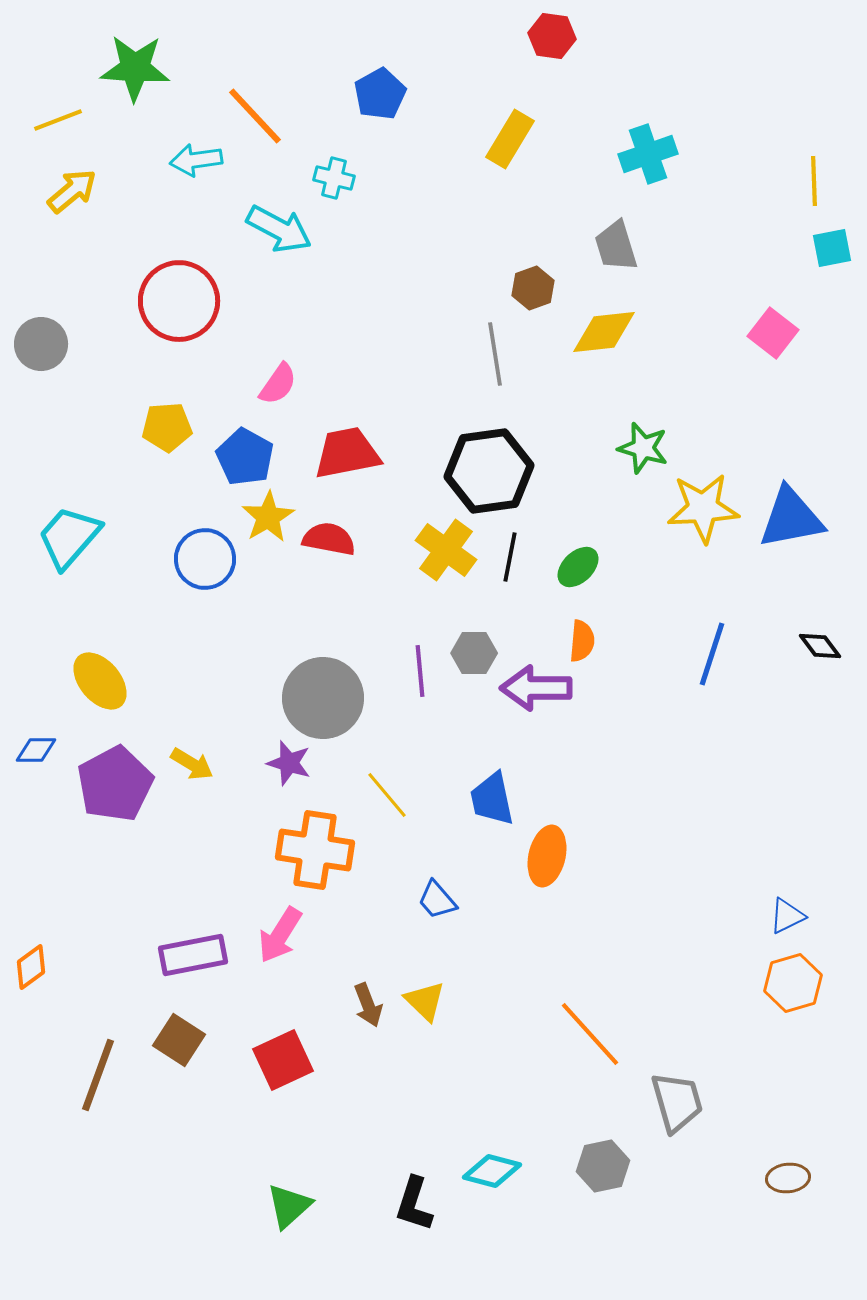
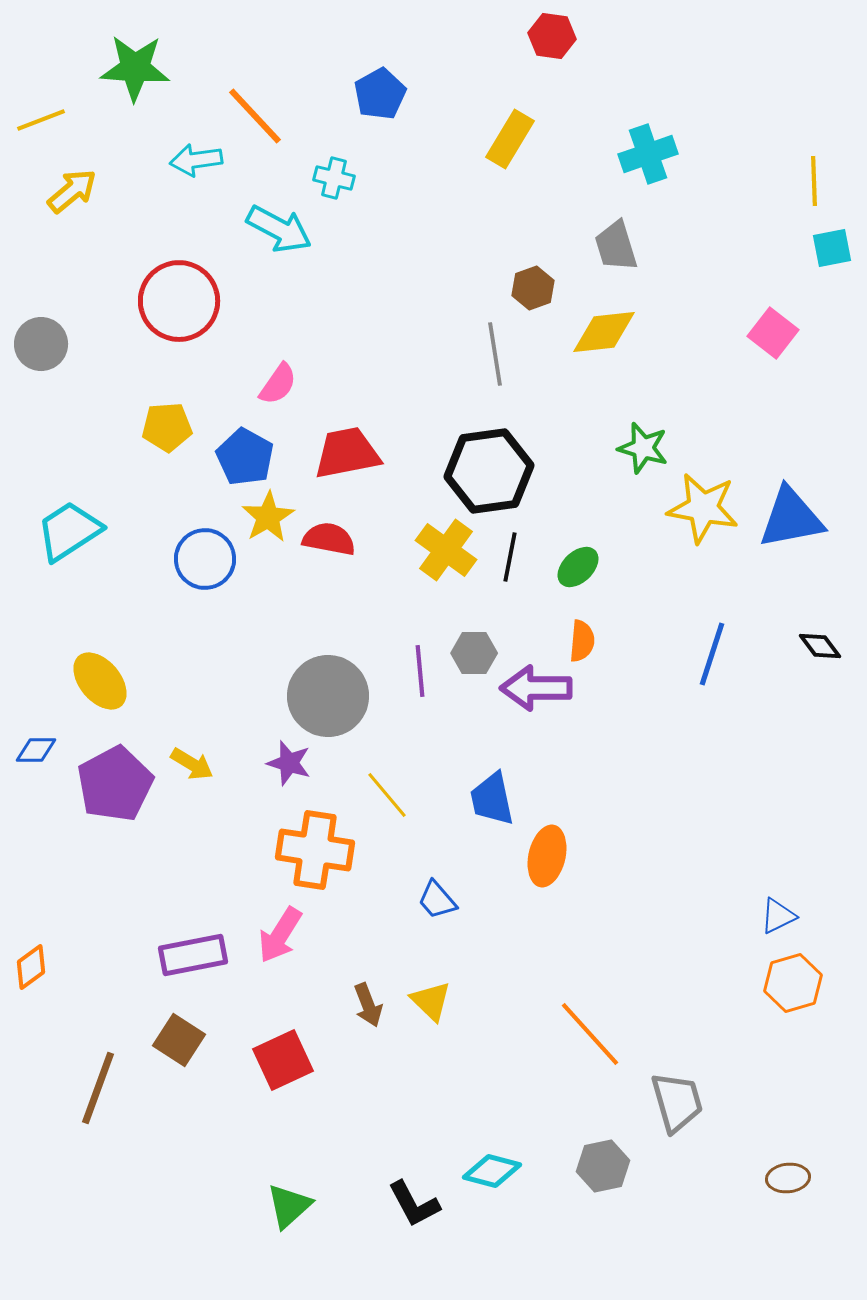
yellow line at (58, 120): moved 17 px left
yellow star at (703, 508): rotated 14 degrees clockwise
cyan trapezoid at (69, 537): moved 6 px up; rotated 16 degrees clockwise
gray circle at (323, 698): moved 5 px right, 2 px up
blue triangle at (787, 916): moved 9 px left
yellow triangle at (425, 1001): moved 6 px right
brown line at (98, 1075): moved 13 px down
black L-shape at (414, 1204): rotated 46 degrees counterclockwise
